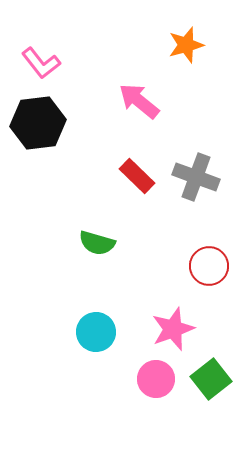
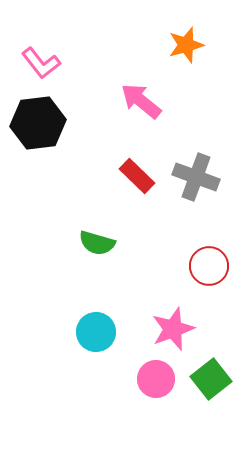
pink arrow: moved 2 px right
